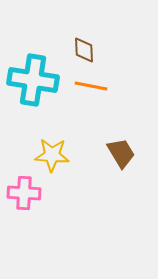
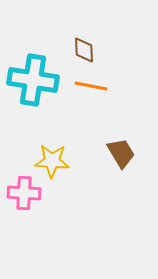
yellow star: moved 6 px down
